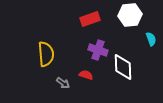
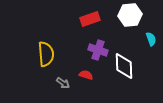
white diamond: moved 1 px right, 1 px up
